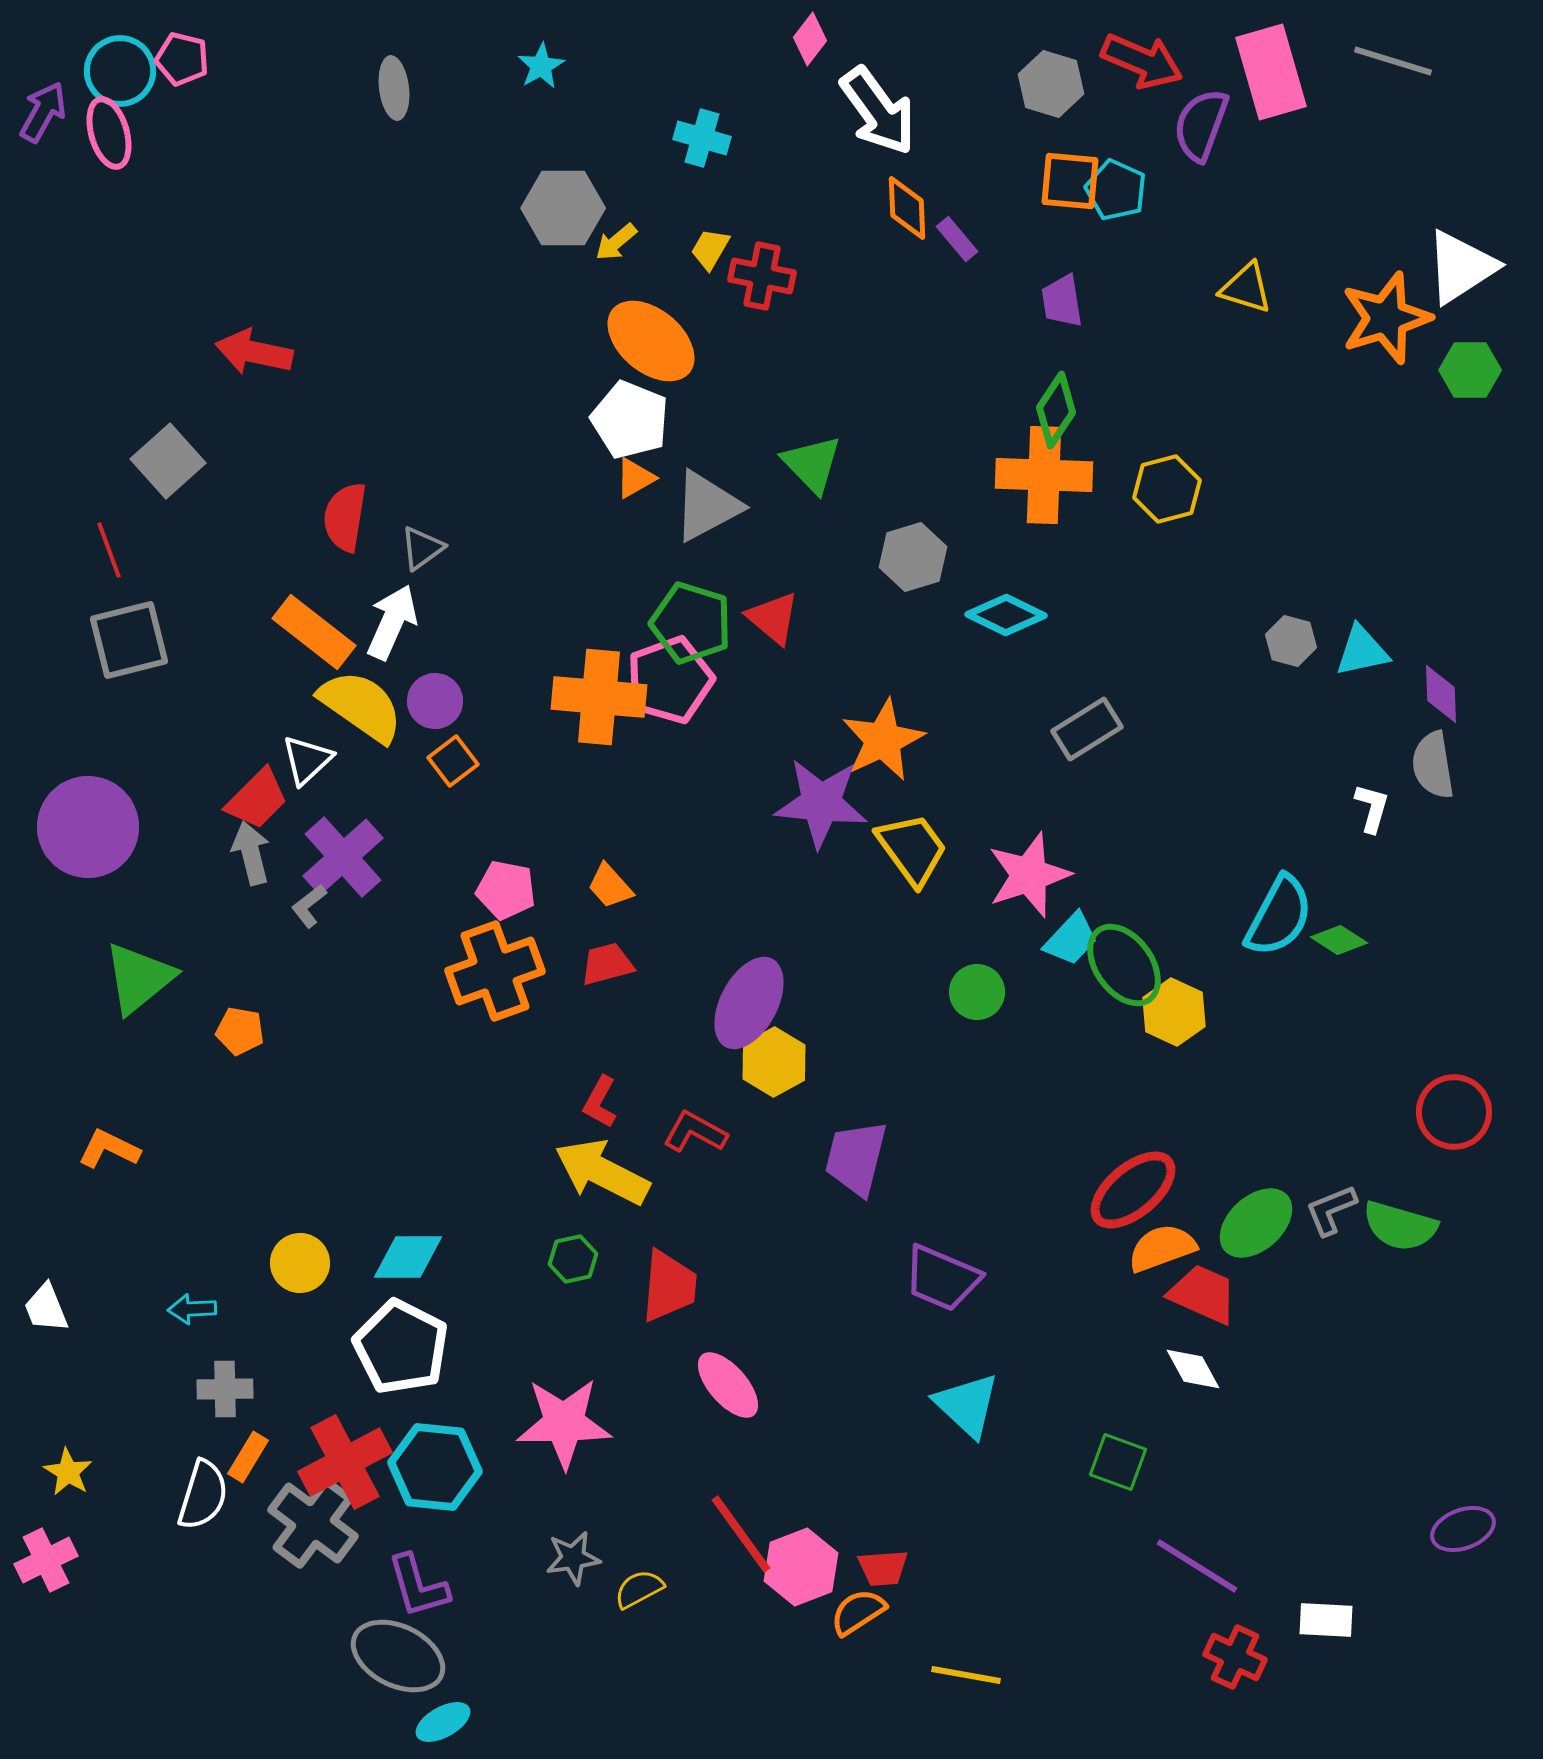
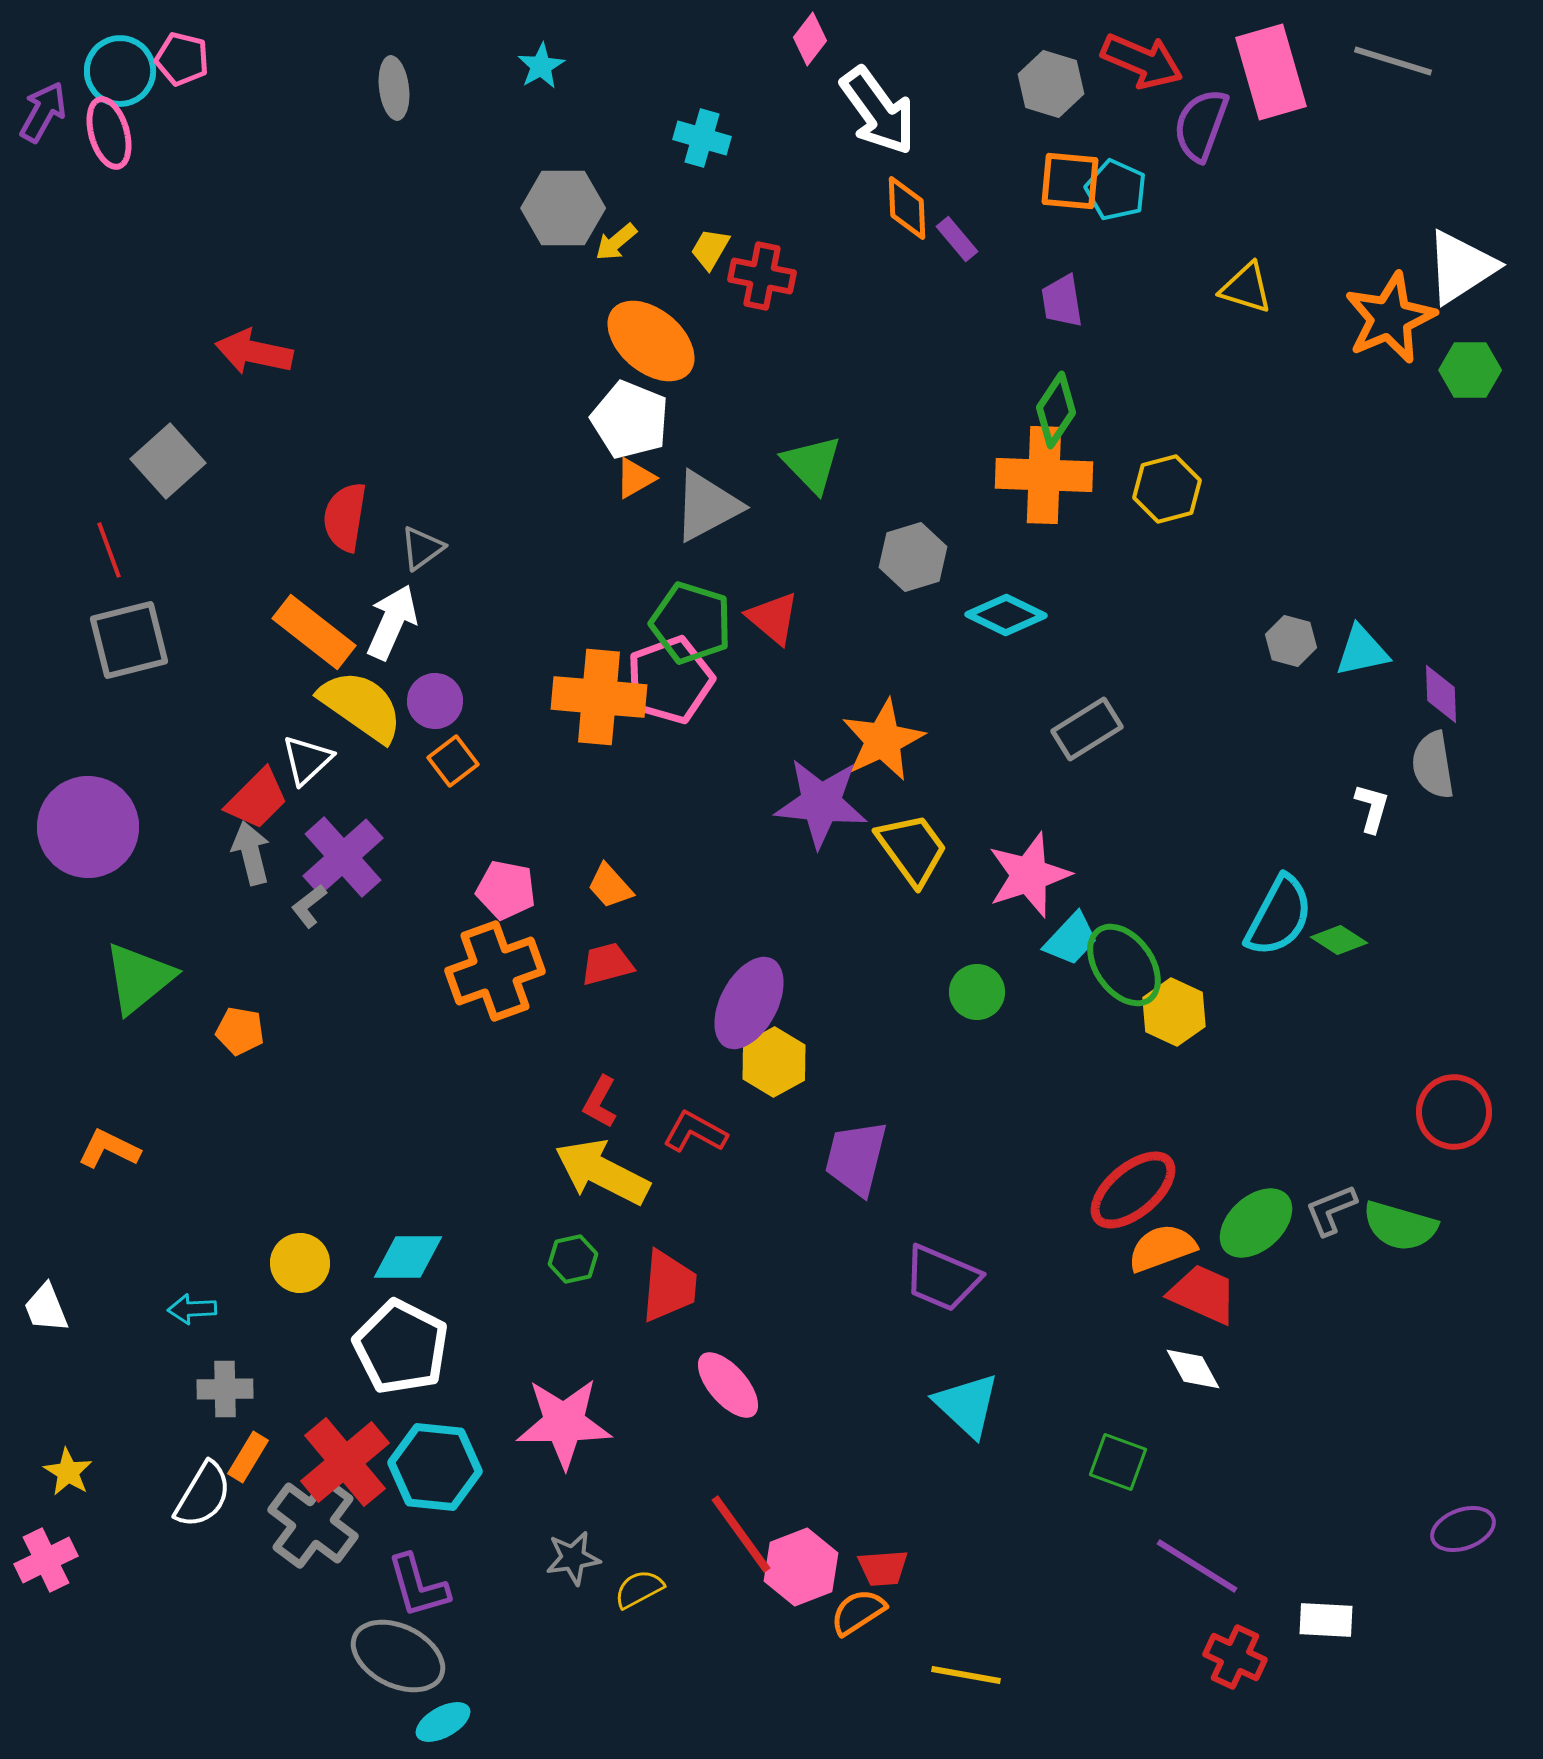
orange star at (1386, 318): moved 4 px right; rotated 6 degrees counterclockwise
red cross at (345, 1462): rotated 12 degrees counterclockwise
white semicircle at (203, 1495): rotated 14 degrees clockwise
